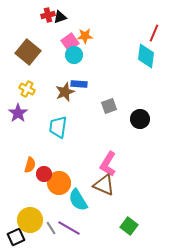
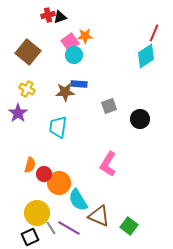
cyan diamond: rotated 50 degrees clockwise
brown star: rotated 18 degrees clockwise
brown triangle: moved 5 px left, 31 px down
yellow circle: moved 7 px right, 7 px up
black square: moved 14 px right
